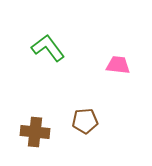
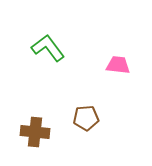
brown pentagon: moved 1 px right, 3 px up
